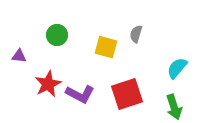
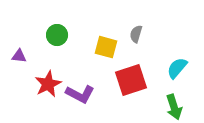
red square: moved 4 px right, 14 px up
